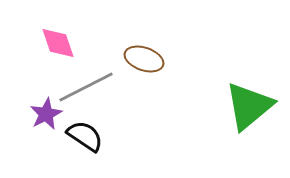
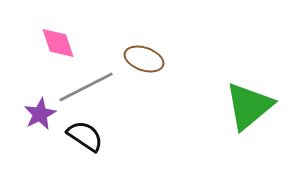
purple star: moved 6 px left
